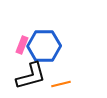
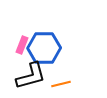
blue hexagon: moved 2 px down
